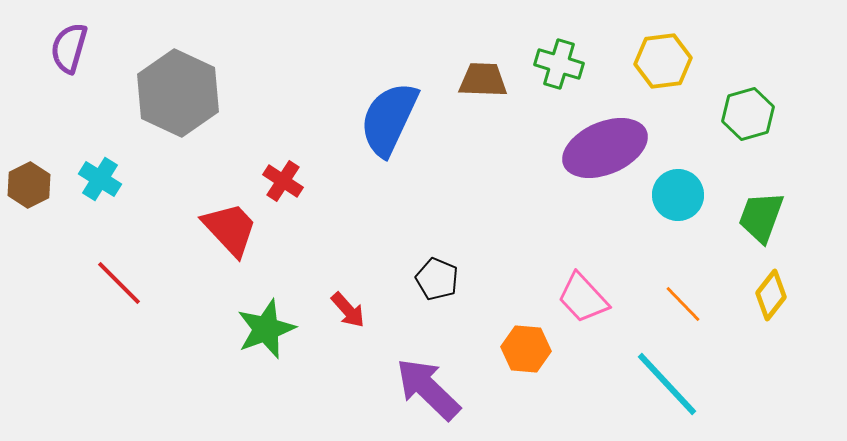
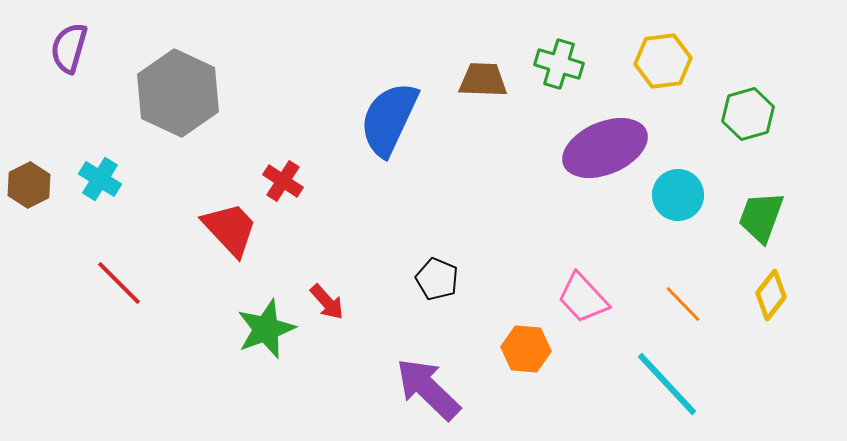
red arrow: moved 21 px left, 8 px up
